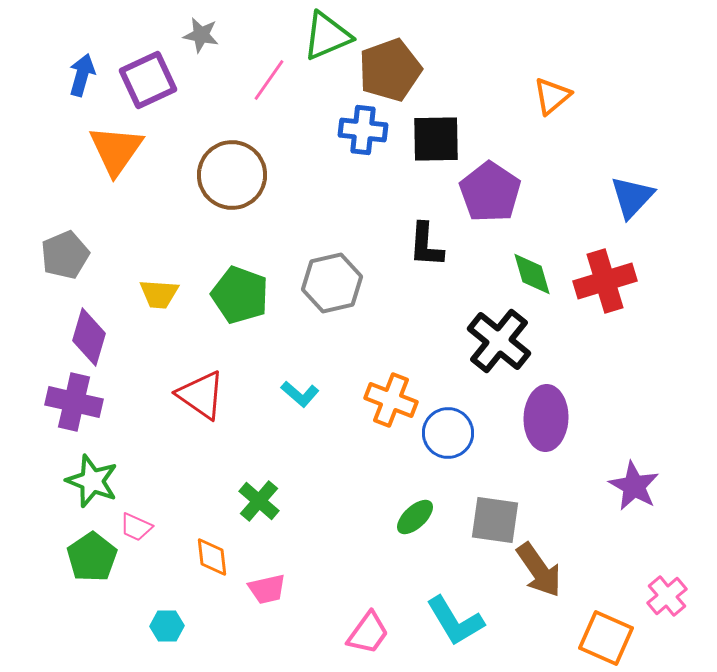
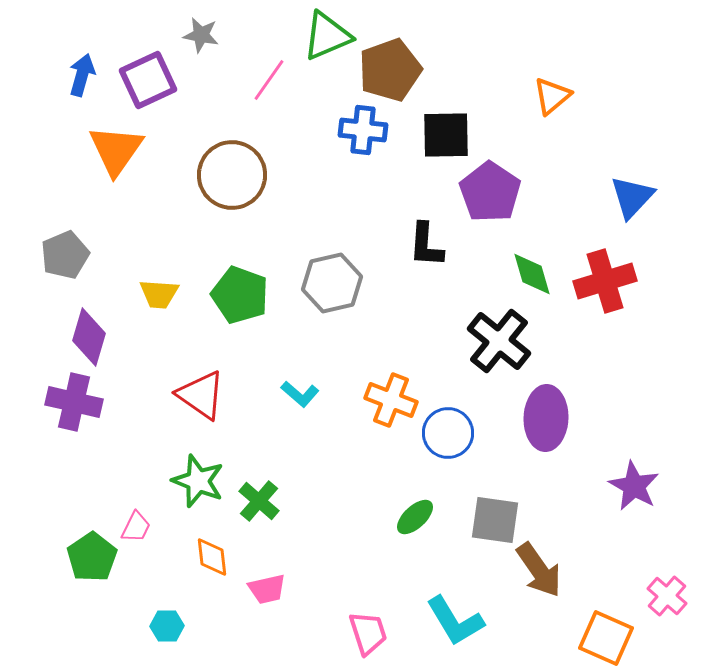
black square at (436, 139): moved 10 px right, 4 px up
green star at (92, 481): moved 106 px right
pink trapezoid at (136, 527): rotated 88 degrees counterclockwise
pink cross at (667, 596): rotated 9 degrees counterclockwise
pink trapezoid at (368, 633): rotated 54 degrees counterclockwise
